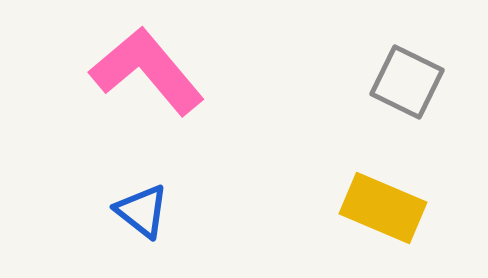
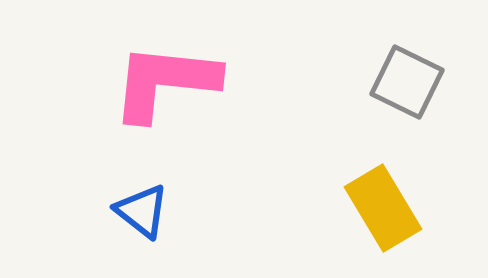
pink L-shape: moved 18 px right, 11 px down; rotated 44 degrees counterclockwise
yellow rectangle: rotated 36 degrees clockwise
